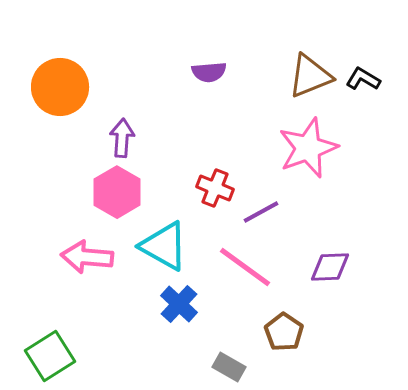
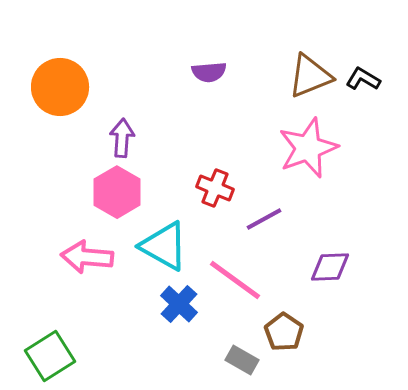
purple line: moved 3 px right, 7 px down
pink line: moved 10 px left, 13 px down
gray rectangle: moved 13 px right, 7 px up
